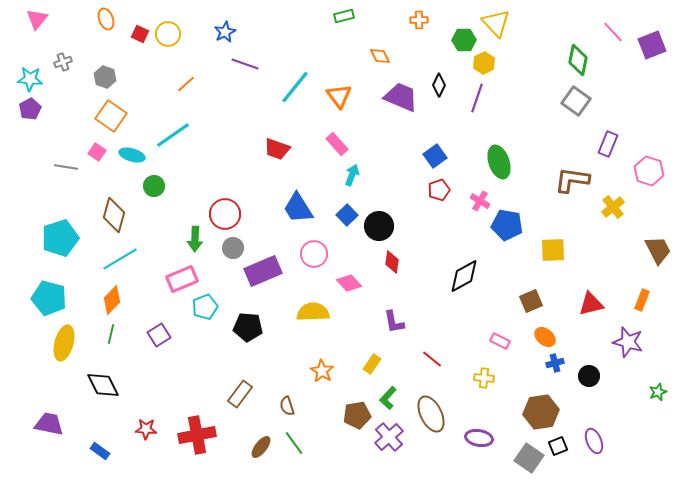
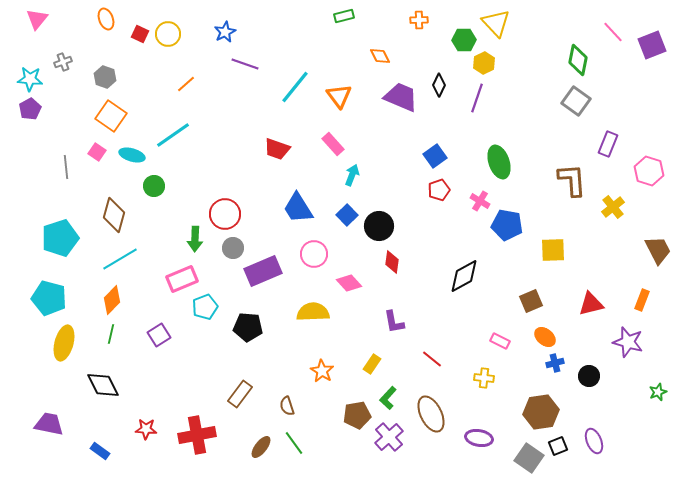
pink rectangle at (337, 144): moved 4 px left
gray line at (66, 167): rotated 75 degrees clockwise
brown L-shape at (572, 180): rotated 78 degrees clockwise
